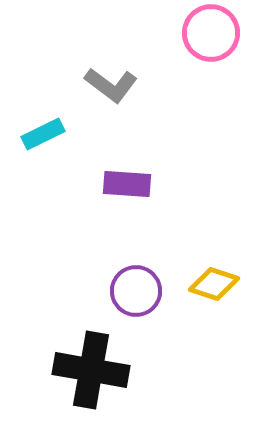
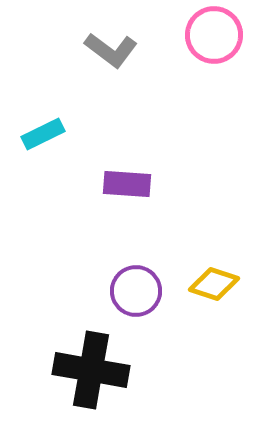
pink circle: moved 3 px right, 2 px down
gray L-shape: moved 35 px up
